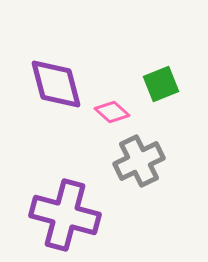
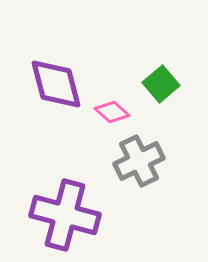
green square: rotated 18 degrees counterclockwise
